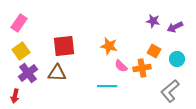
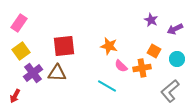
purple star: moved 2 px left, 1 px up; rotated 16 degrees clockwise
purple arrow: moved 2 px down
purple cross: moved 5 px right
cyan line: rotated 30 degrees clockwise
red arrow: rotated 16 degrees clockwise
